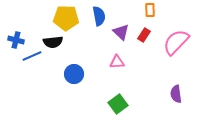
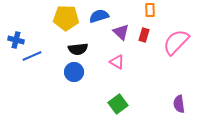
blue semicircle: rotated 96 degrees counterclockwise
red rectangle: rotated 16 degrees counterclockwise
black semicircle: moved 25 px right, 7 px down
pink triangle: rotated 35 degrees clockwise
blue circle: moved 2 px up
purple semicircle: moved 3 px right, 10 px down
